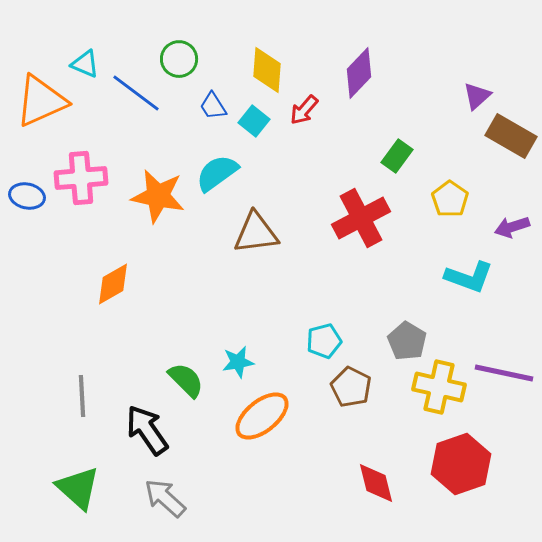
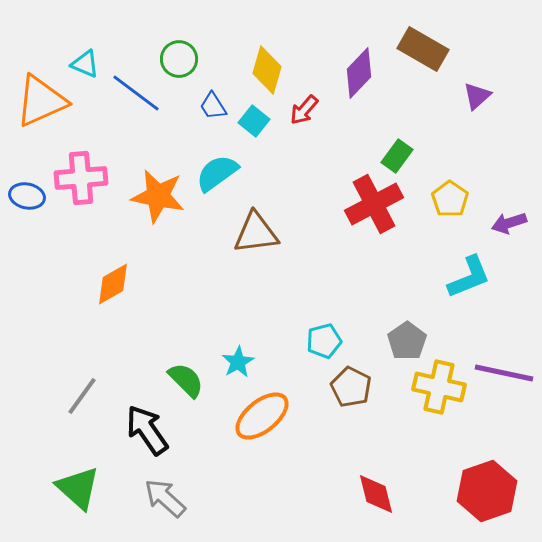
yellow diamond: rotated 12 degrees clockwise
brown rectangle: moved 88 px left, 87 px up
red cross: moved 13 px right, 14 px up
purple arrow: moved 3 px left, 4 px up
cyan L-shape: rotated 42 degrees counterclockwise
gray pentagon: rotated 6 degrees clockwise
cyan star: rotated 20 degrees counterclockwise
gray line: rotated 39 degrees clockwise
red hexagon: moved 26 px right, 27 px down
red diamond: moved 11 px down
